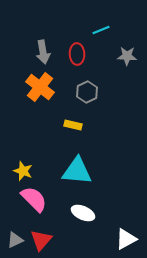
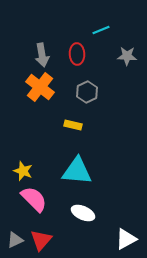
gray arrow: moved 1 px left, 3 px down
